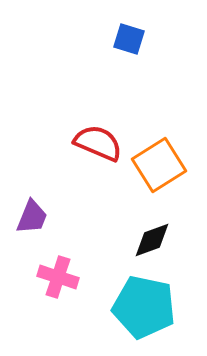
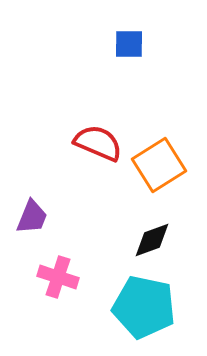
blue square: moved 5 px down; rotated 16 degrees counterclockwise
